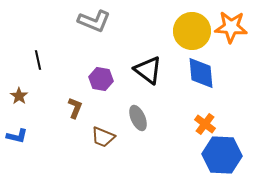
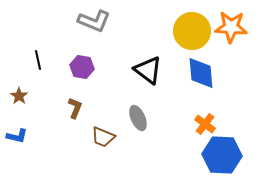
purple hexagon: moved 19 px left, 12 px up
